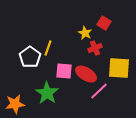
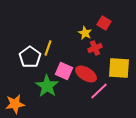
pink square: rotated 18 degrees clockwise
green star: moved 7 px up
